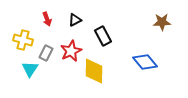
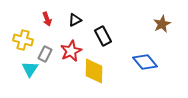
brown star: moved 2 px down; rotated 24 degrees counterclockwise
gray rectangle: moved 1 px left, 1 px down
